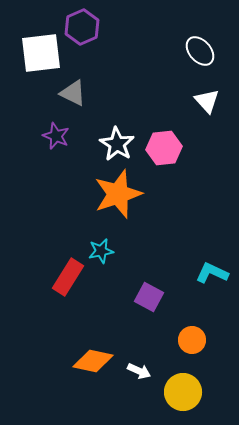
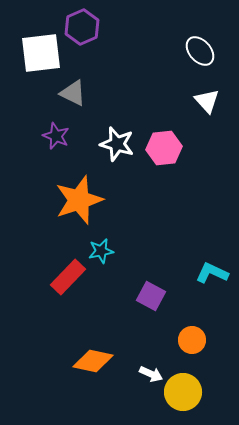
white star: rotated 16 degrees counterclockwise
orange star: moved 39 px left, 6 px down
red rectangle: rotated 12 degrees clockwise
purple square: moved 2 px right, 1 px up
white arrow: moved 12 px right, 3 px down
